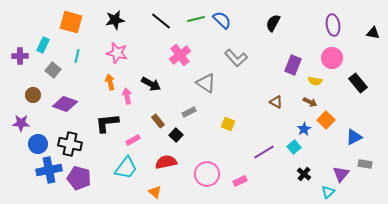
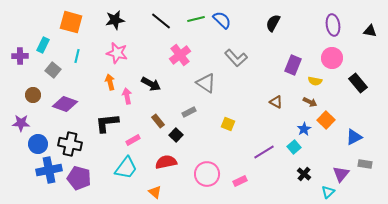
black triangle at (373, 33): moved 3 px left, 2 px up
